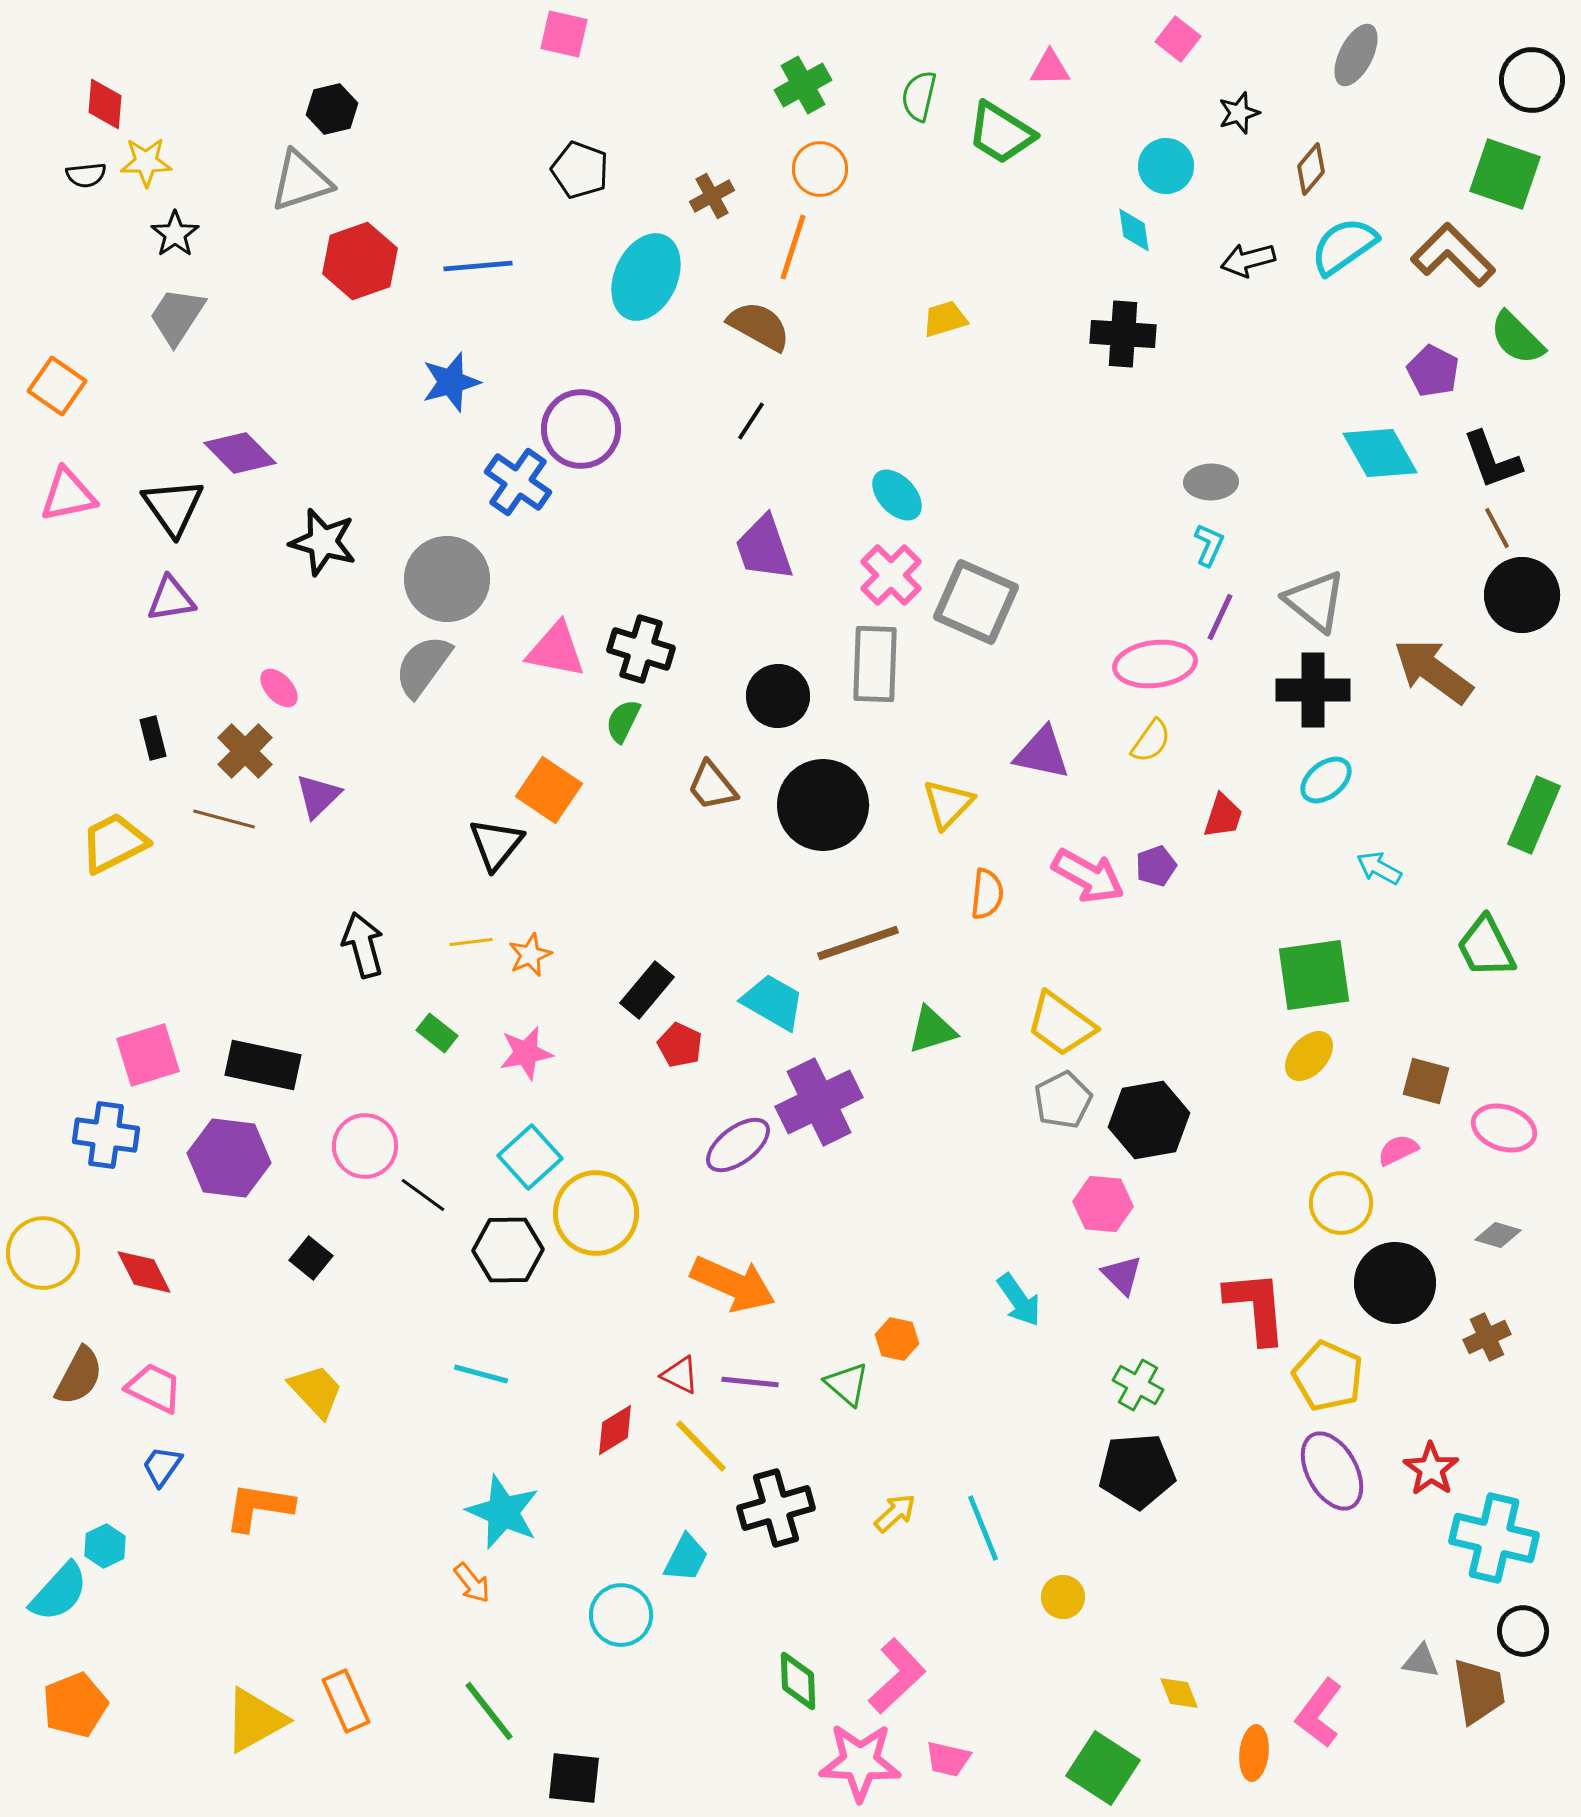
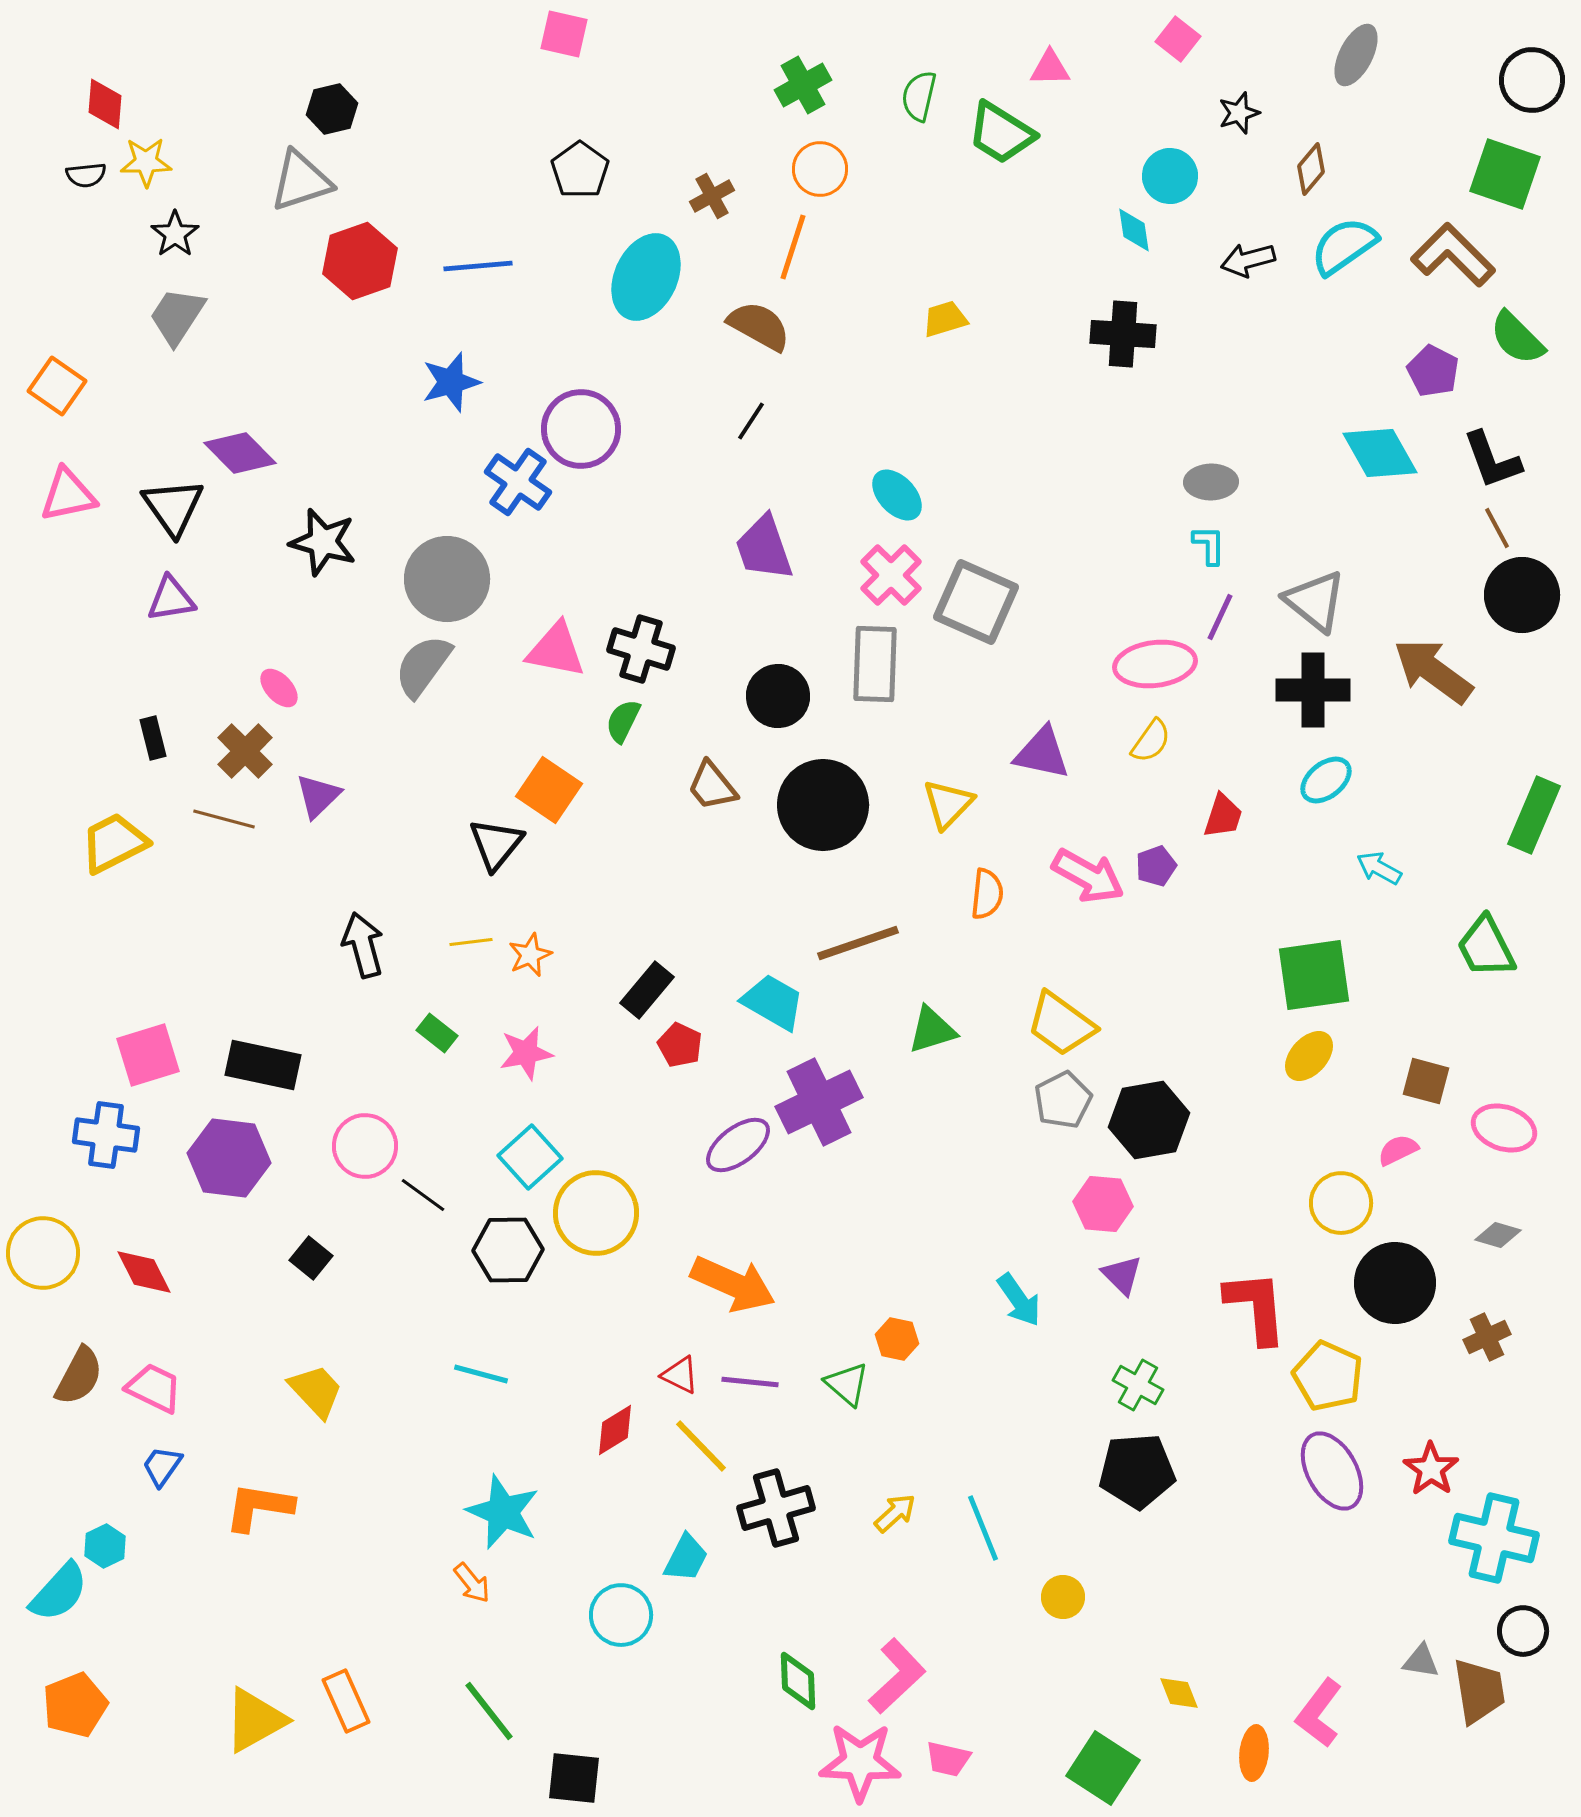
cyan circle at (1166, 166): moved 4 px right, 10 px down
black pentagon at (580, 170): rotated 16 degrees clockwise
cyan L-shape at (1209, 545): rotated 24 degrees counterclockwise
